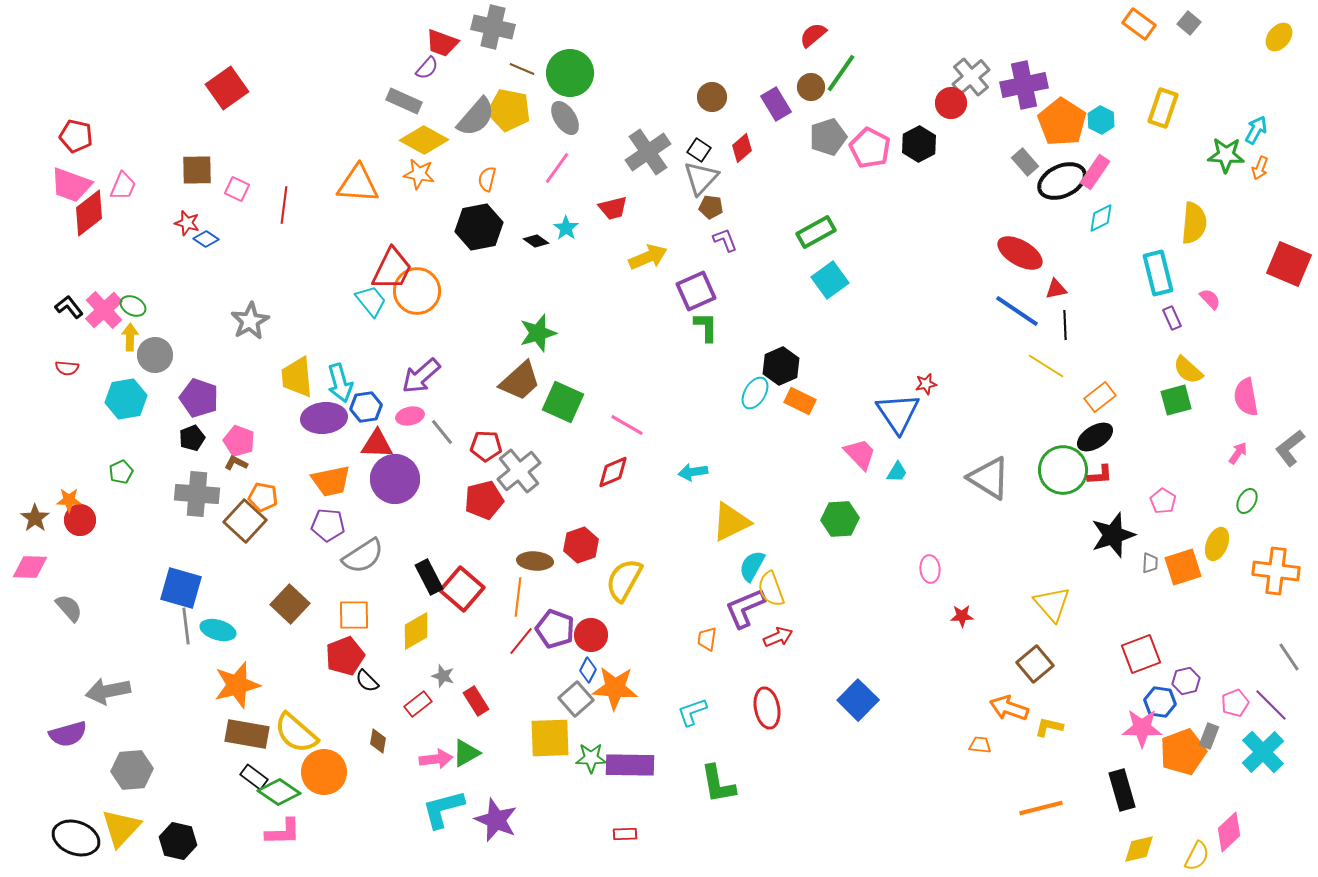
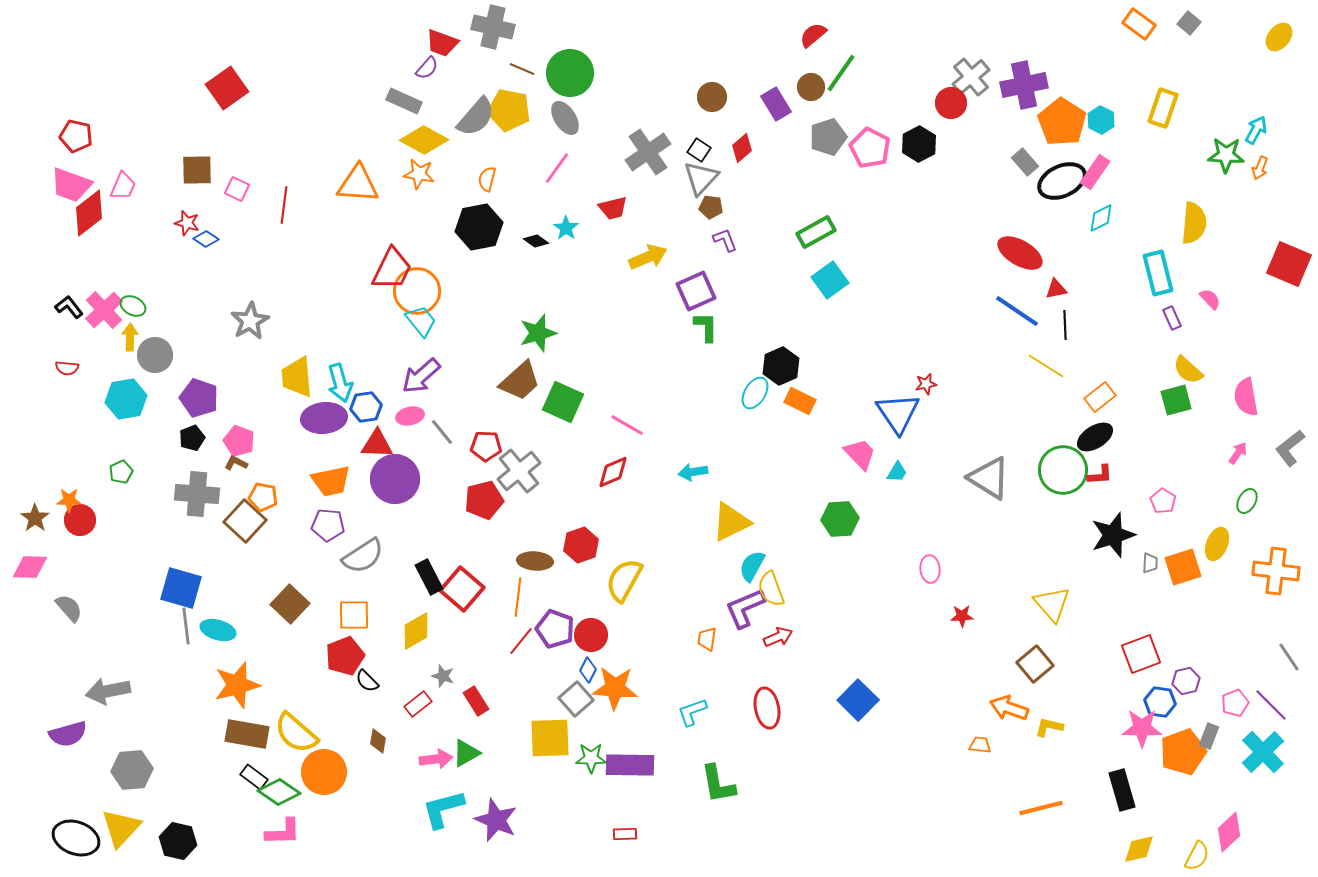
cyan trapezoid at (371, 301): moved 50 px right, 20 px down
